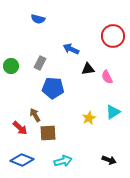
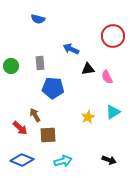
gray rectangle: rotated 32 degrees counterclockwise
yellow star: moved 1 px left, 1 px up
brown square: moved 2 px down
